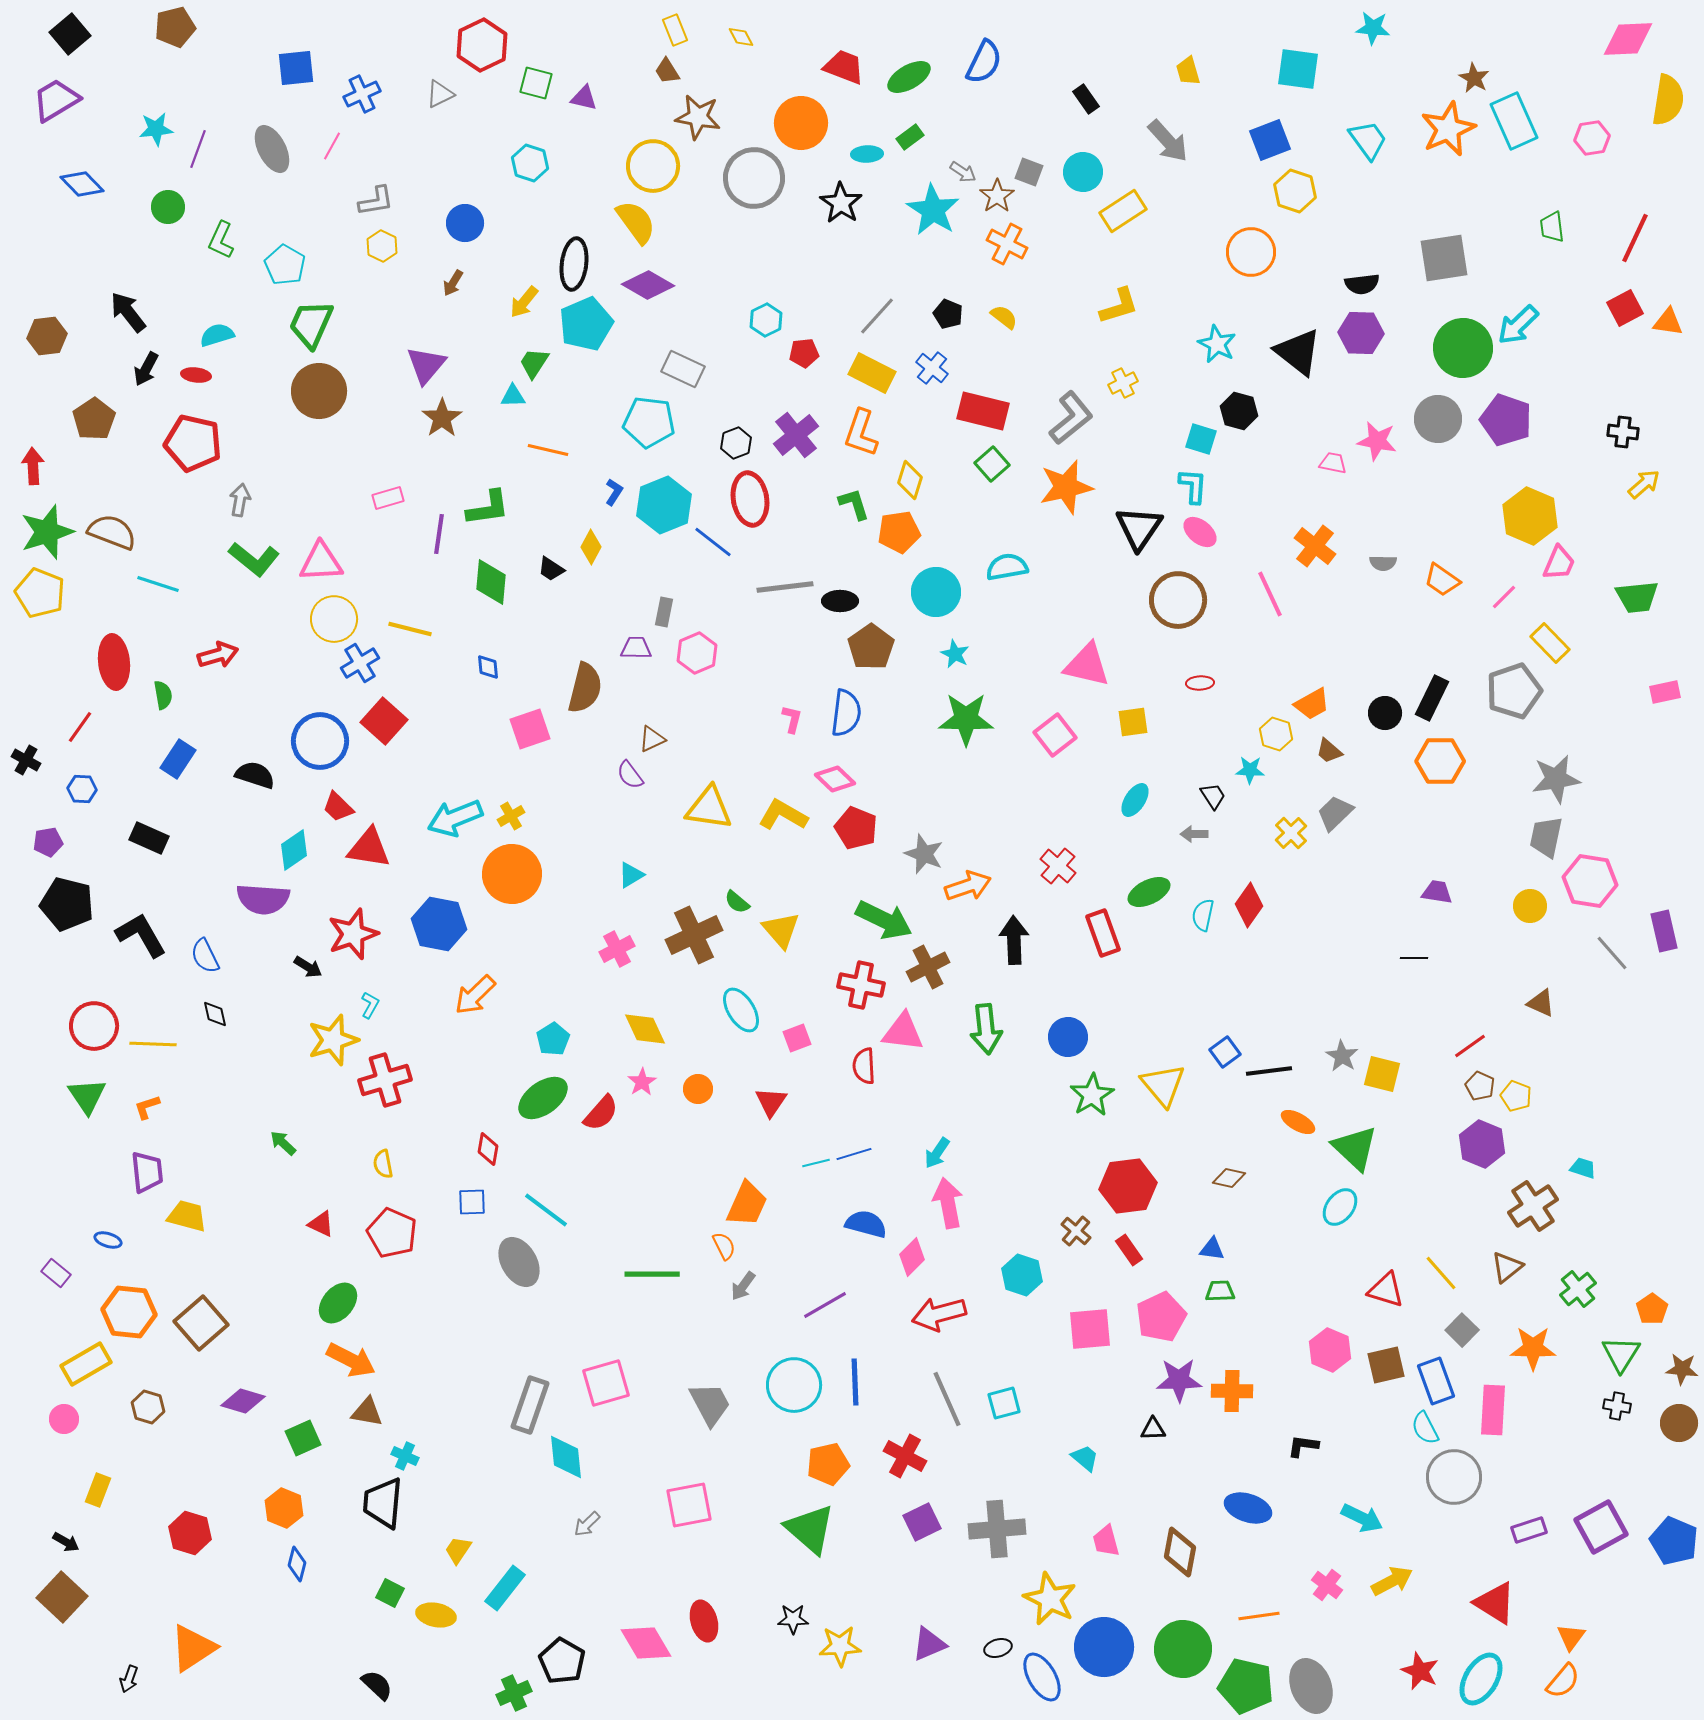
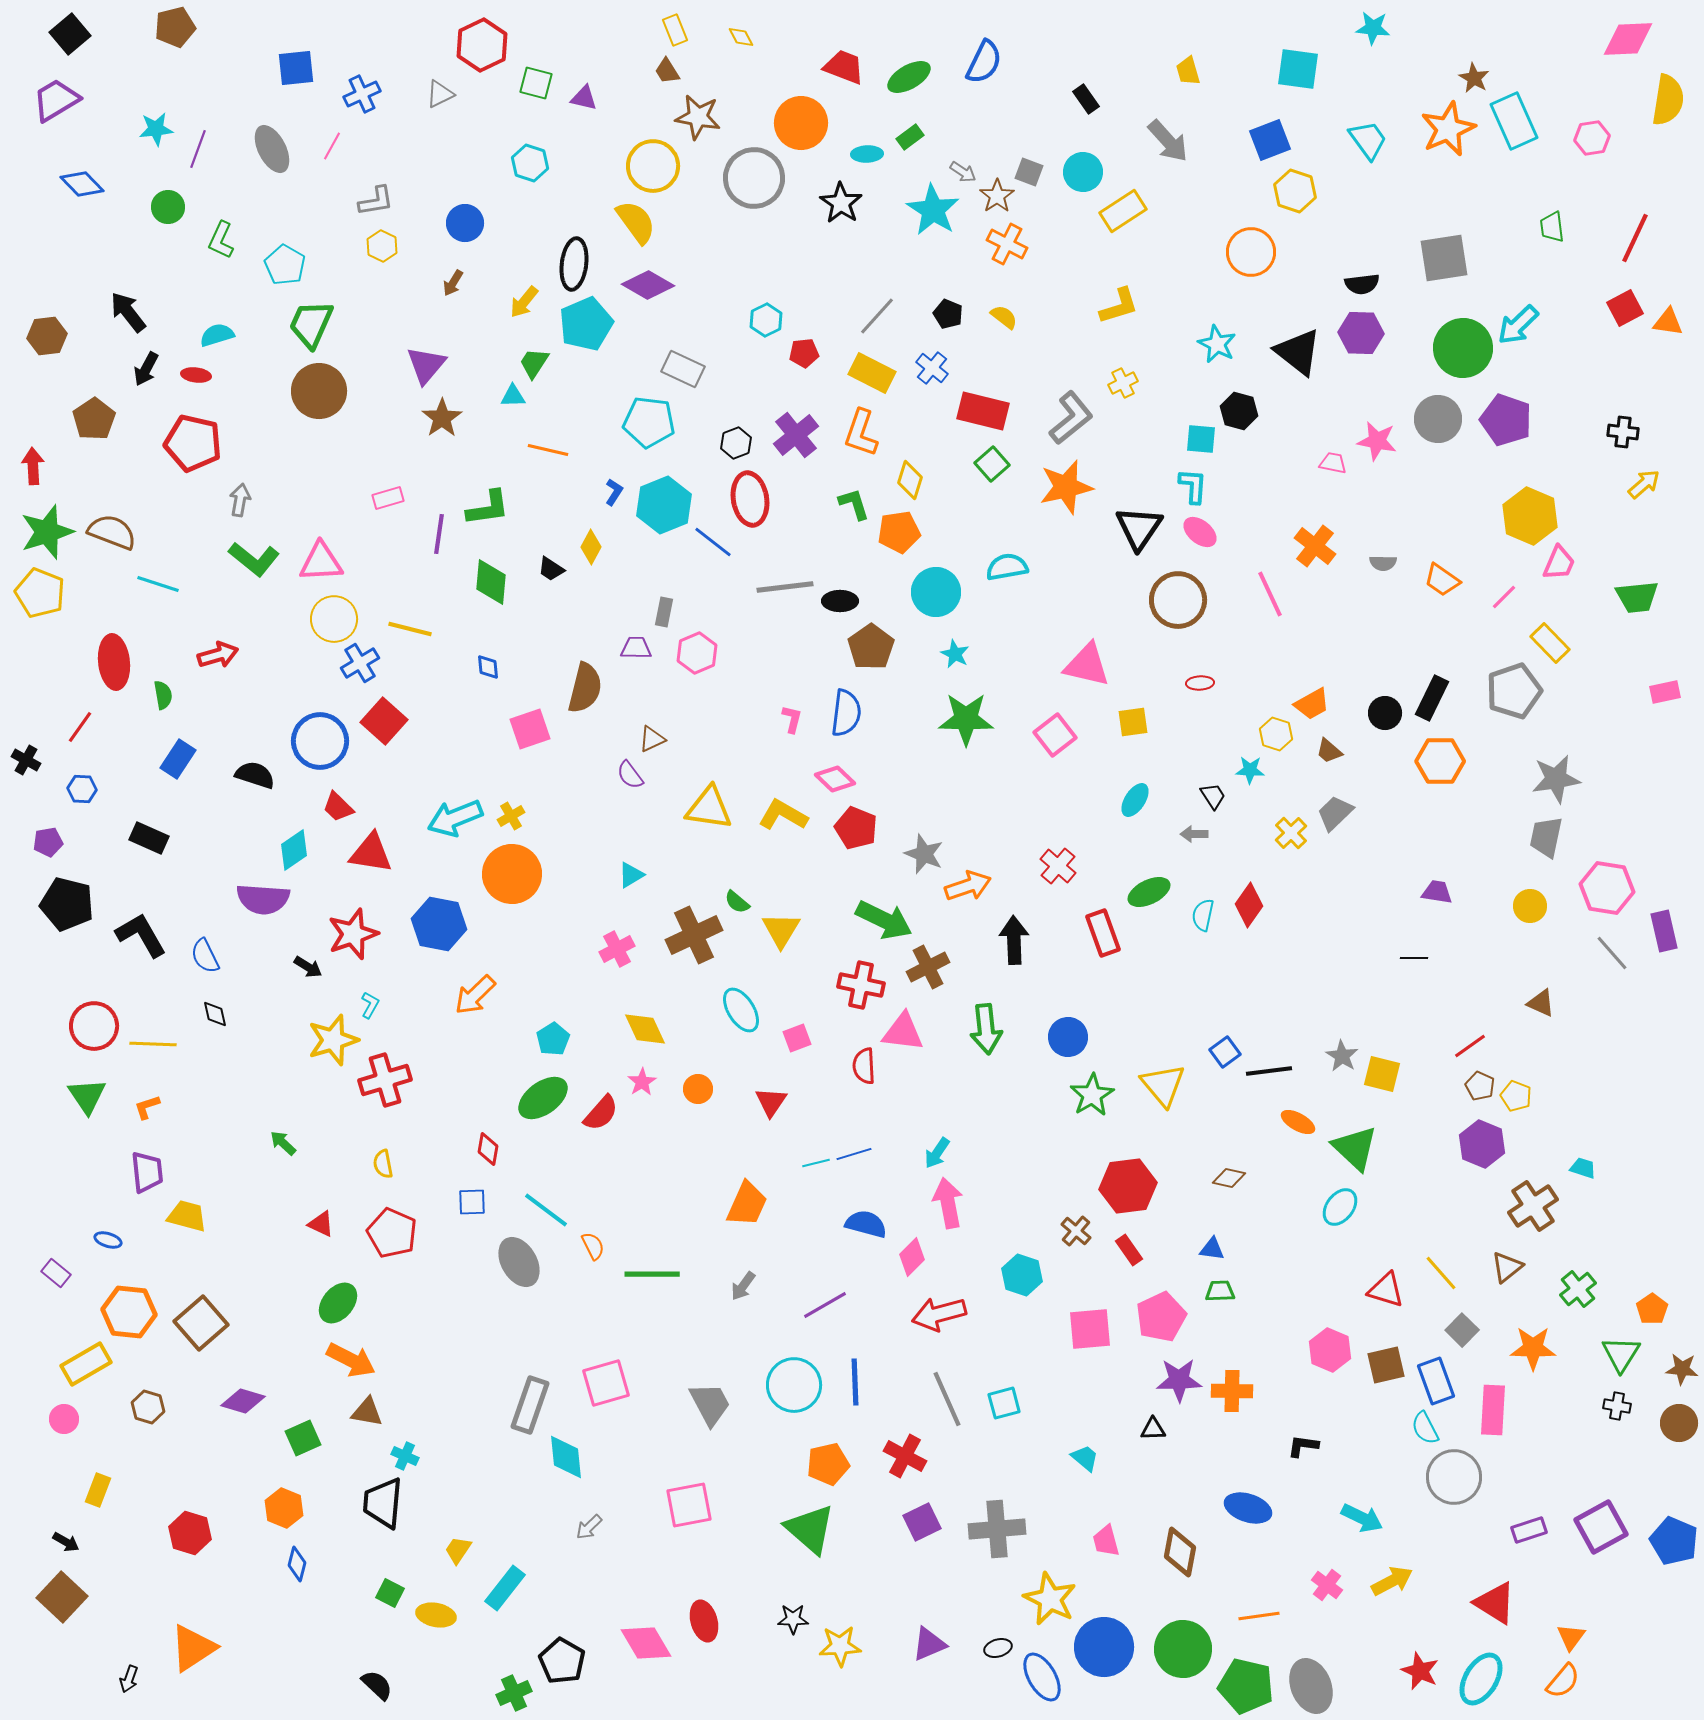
cyan square at (1201, 439): rotated 12 degrees counterclockwise
red triangle at (369, 848): moved 2 px right, 5 px down
pink hexagon at (1590, 881): moved 17 px right, 7 px down
yellow triangle at (781, 930): rotated 12 degrees clockwise
orange semicircle at (724, 1246): moved 131 px left
gray arrow at (587, 1524): moved 2 px right, 3 px down
